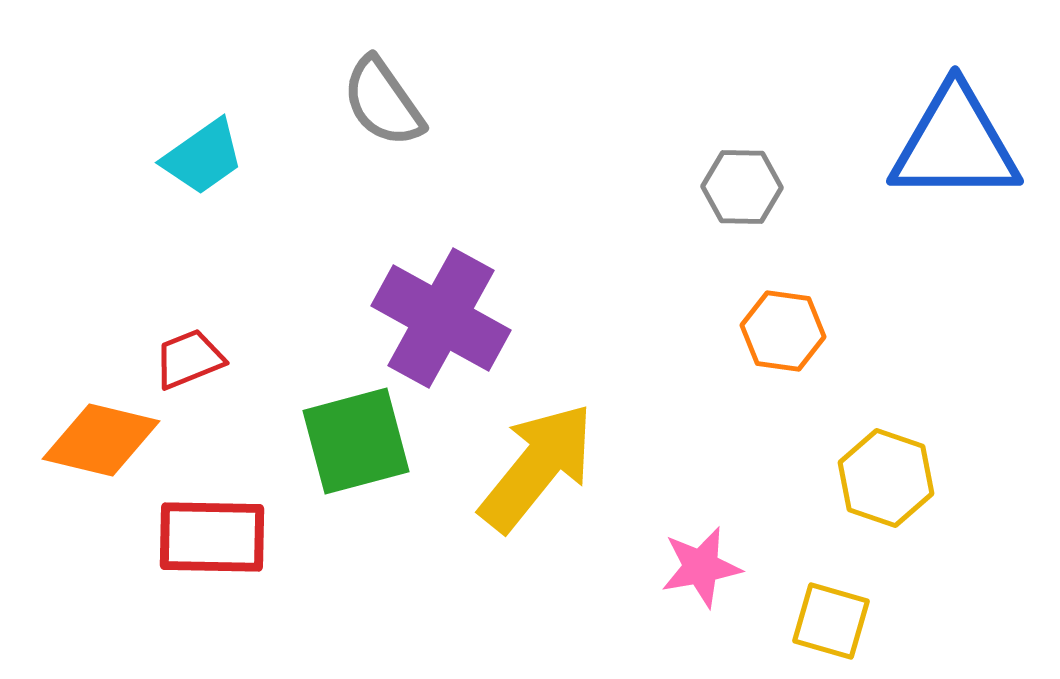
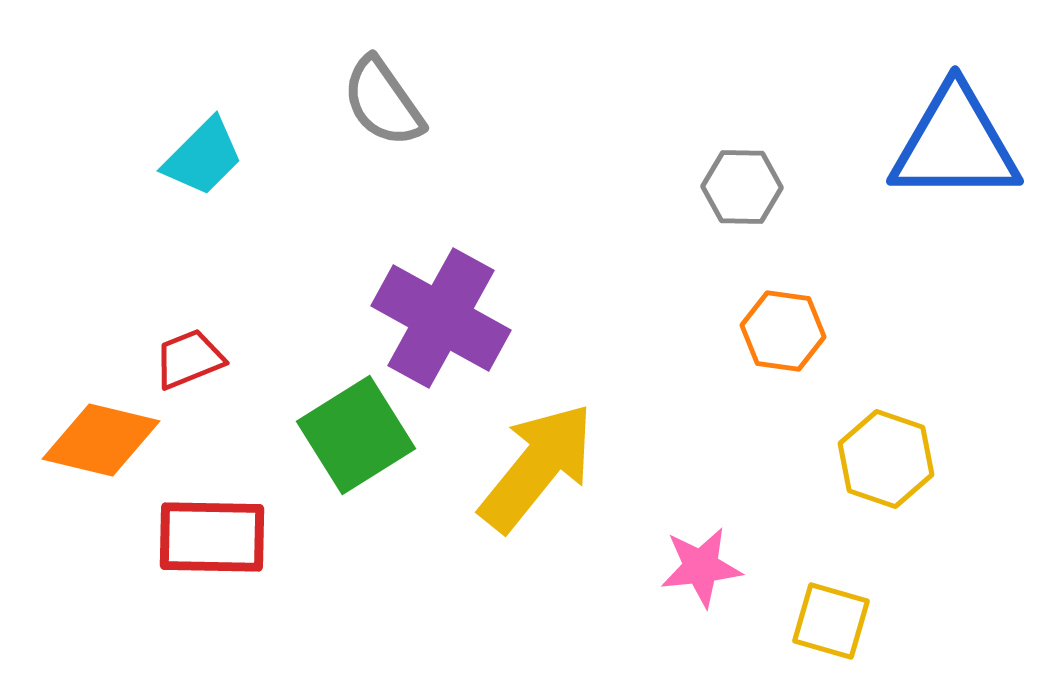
cyan trapezoid: rotated 10 degrees counterclockwise
green square: moved 6 px up; rotated 17 degrees counterclockwise
yellow hexagon: moved 19 px up
pink star: rotated 4 degrees clockwise
